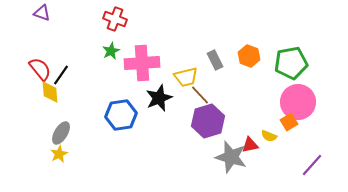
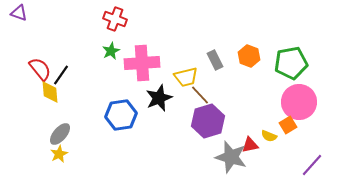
purple triangle: moved 23 px left
pink circle: moved 1 px right
orange square: moved 1 px left, 3 px down
gray ellipse: moved 1 px left, 1 px down; rotated 10 degrees clockwise
